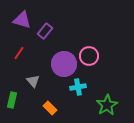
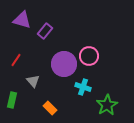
red line: moved 3 px left, 7 px down
cyan cross: moved 5 px right; rotated 28 degrees clockwise
